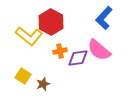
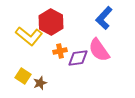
pink semicircle: rotated 15 degrees clockwise
brown star: moved 3 px left, 1 px up
